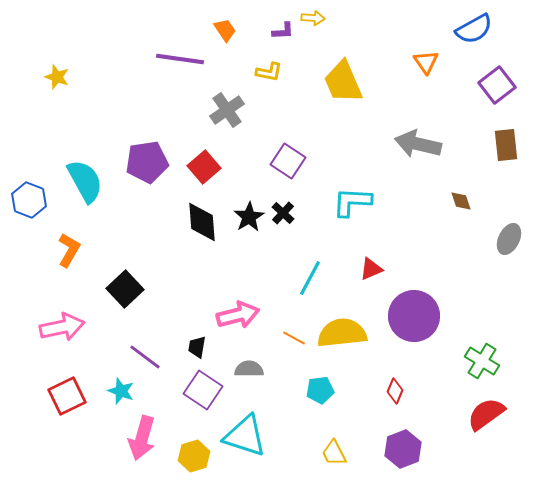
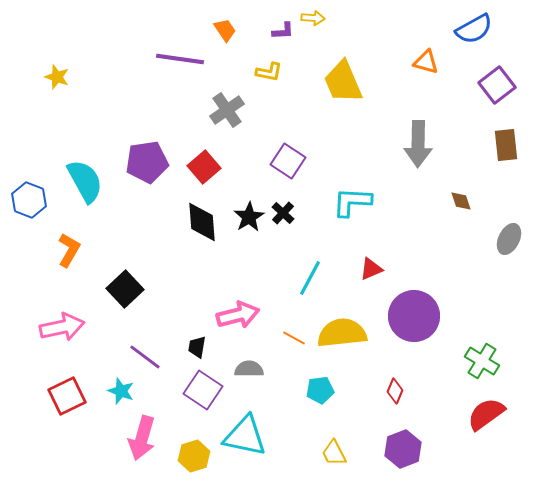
orange triangle at (426, 62): rotated 40 degrees counterclockwise
gray arrow at (418, 144): rotated 102 degrees counterclockwise
cyan triangle at (245, 436): rotated 6 degrees counterclockwise
